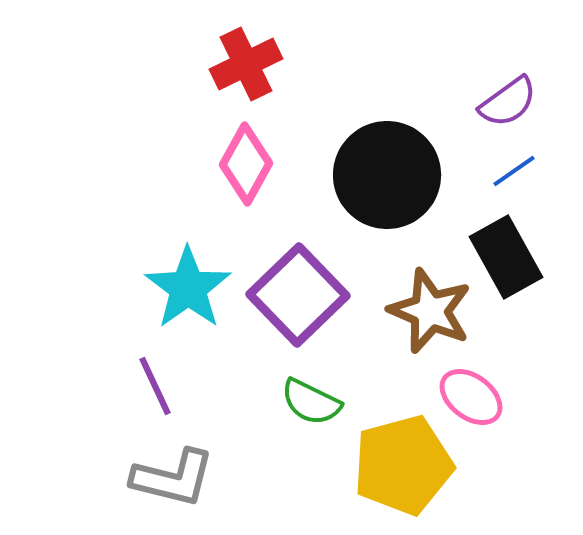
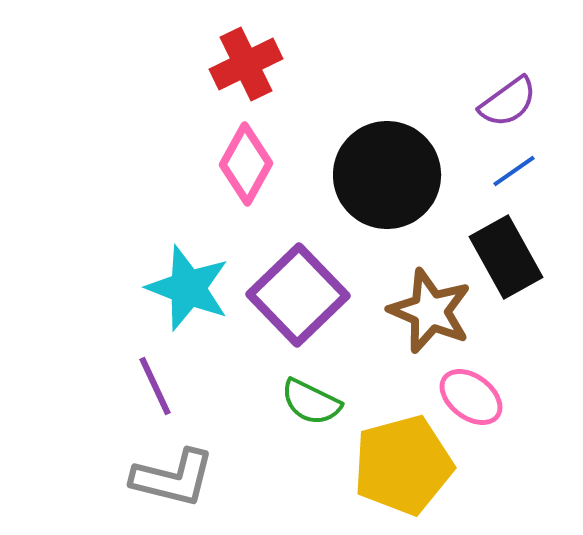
cyan star: rotated 16 degrees counterclockwise
